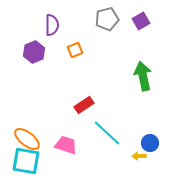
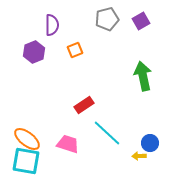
pink trapezoid: moved 2 px right, 1 px up
